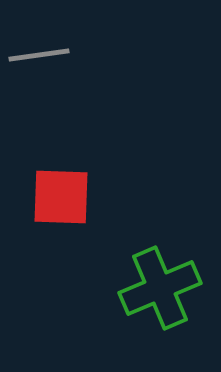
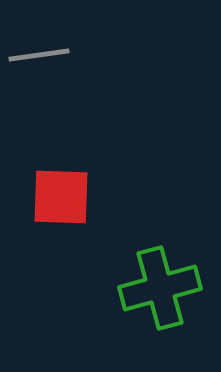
green cross: rotated 8 degrees clockwise
